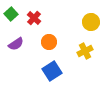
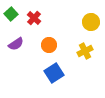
orange circle: moved 3 px down
blue square: moved 2 px right, 2 px down
